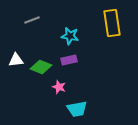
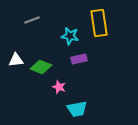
yellow rectangle: moved 13 px left
purple rectangle: moved 10 px right, 1 px up
